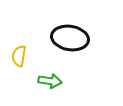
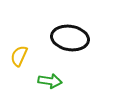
yellow semicircle: rotated 15 degrees clockwise
